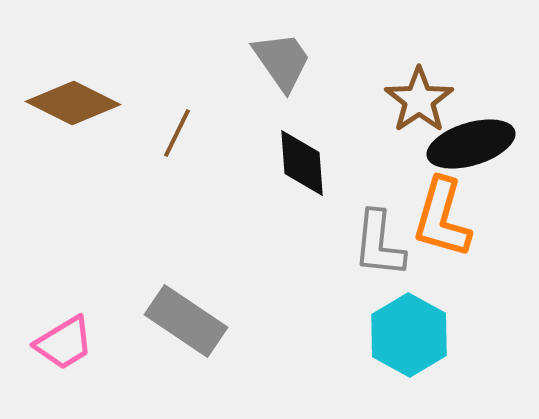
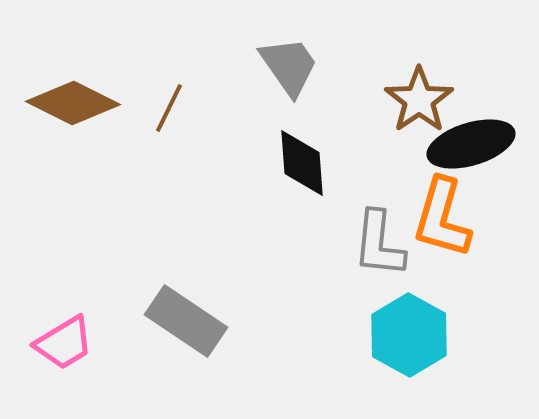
gray trapezoid: moved 7 px right, 5 px down
brown line: moved 8 px left, 25 px up
